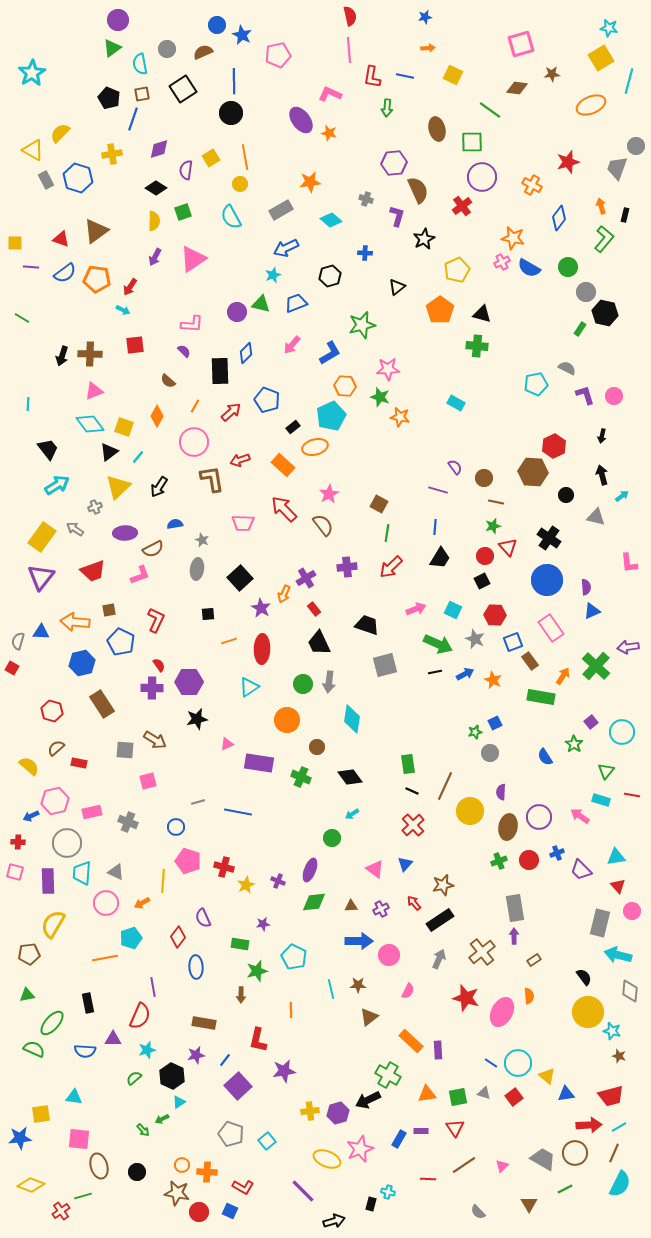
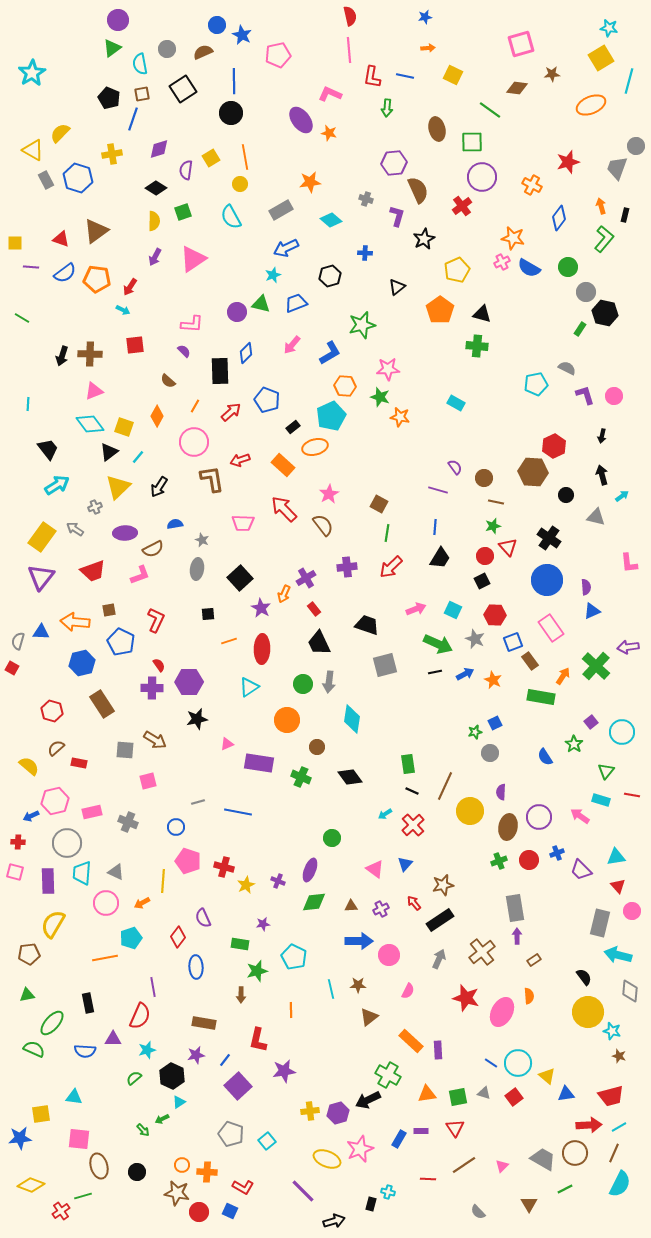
cyan arrow at (352, 814): moved 33 px right
purple arrow at (514, 936): moved 3 px right
